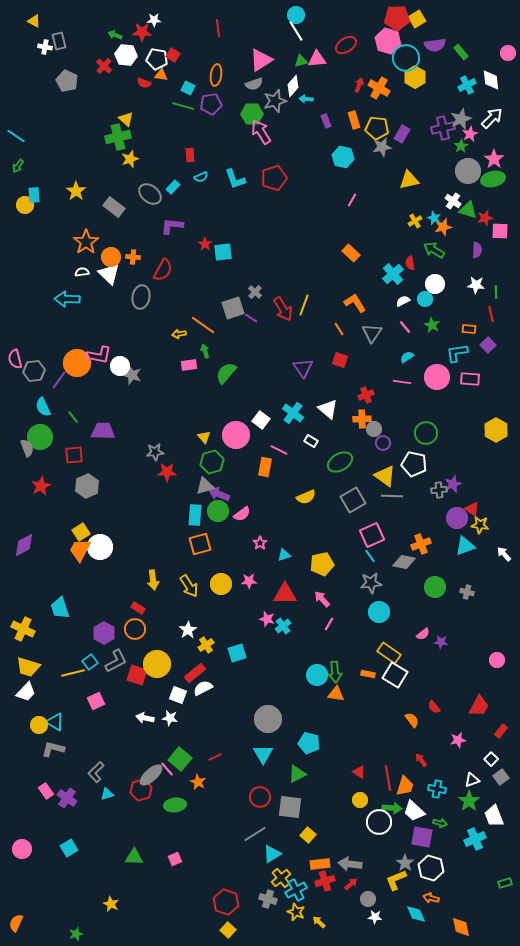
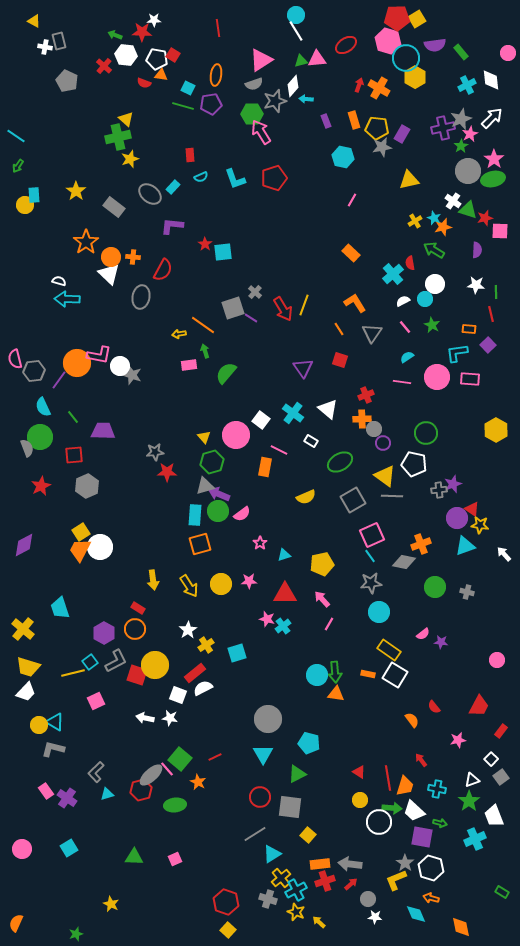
white semicircle at (82, 272): moved 23 px left, 9 px down; rotated 24 degrees clockwise
yellow cross at (23, 629): rotated 15 degrees clockwise
yellow rectangle at (389, 653): moved 3 px up
yellow circle at (157, 664): moved 2 px left, 1 px down
green rectangle at (505, 883): moved 3 px left, 9 px down; rotated 48 degrees clockwise
